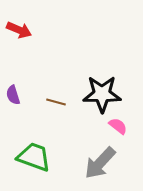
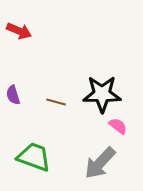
red arrow: moved 1 px down
